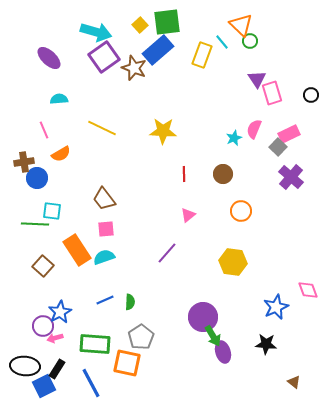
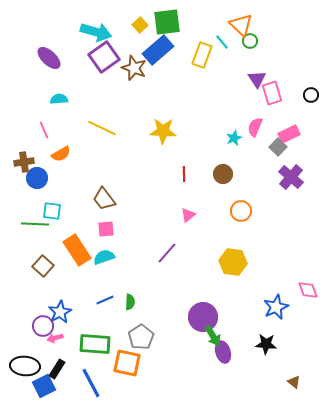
pink semicircle at (254, 129): moved 1 px right, 2 px up
